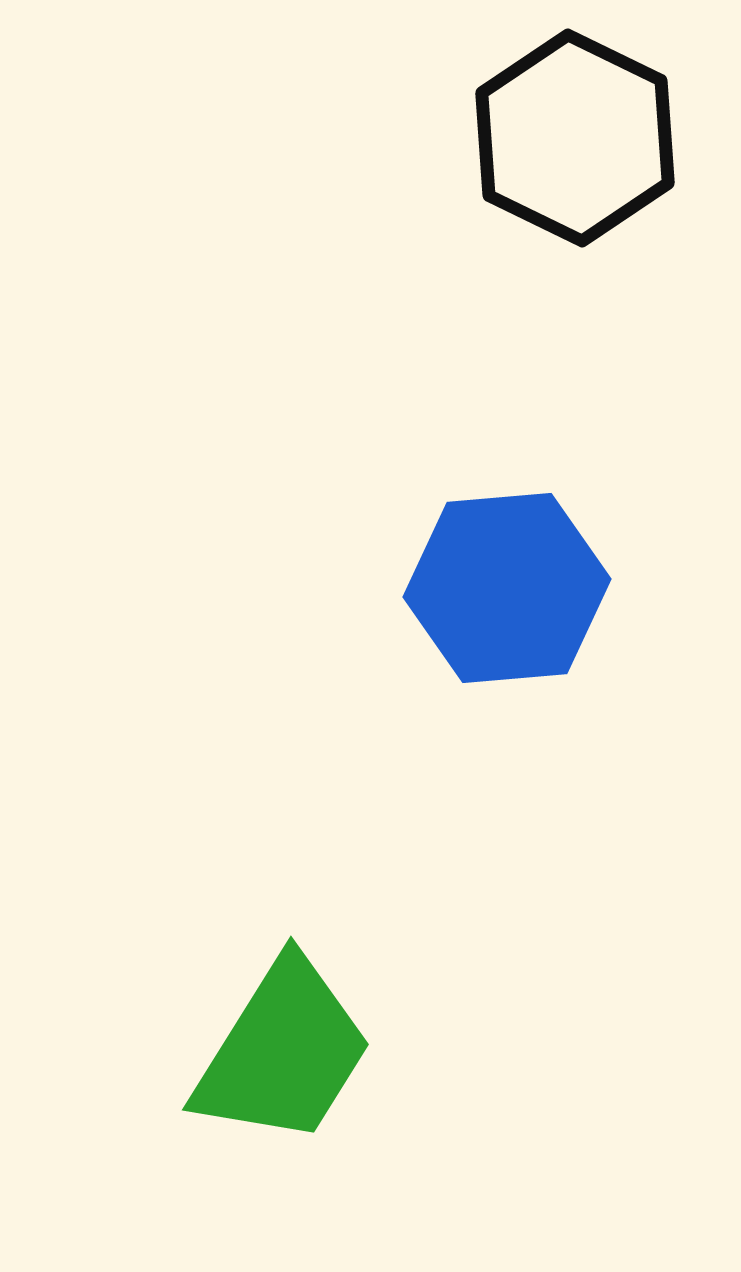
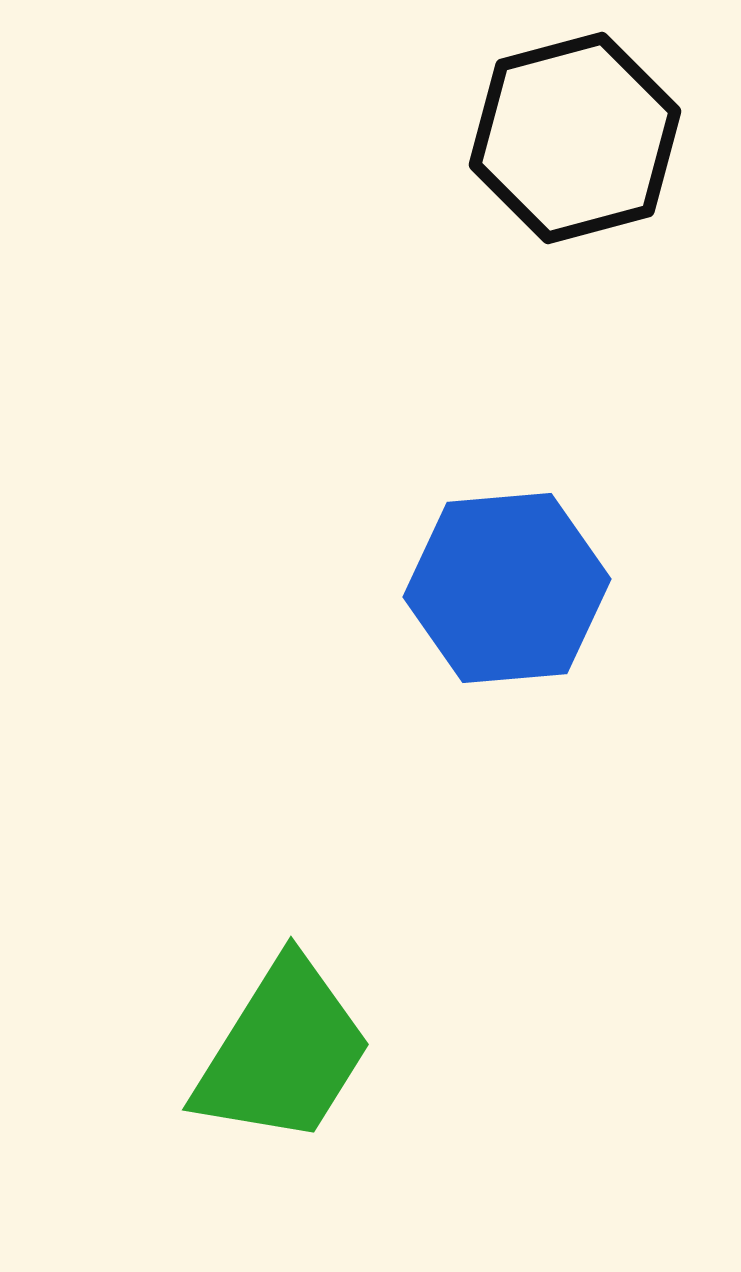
black hexagon: rotated 19 degrees clockwise
